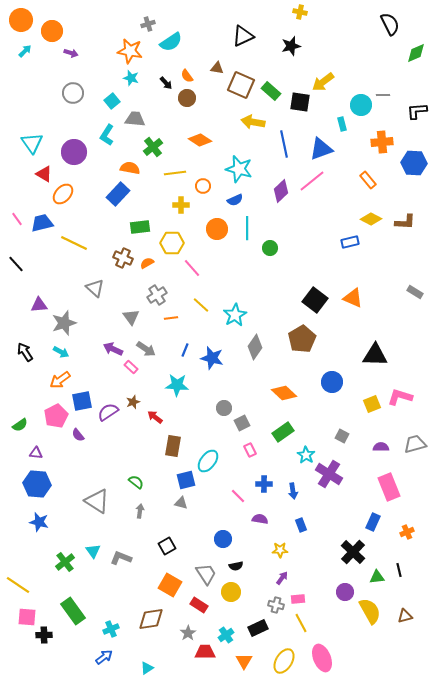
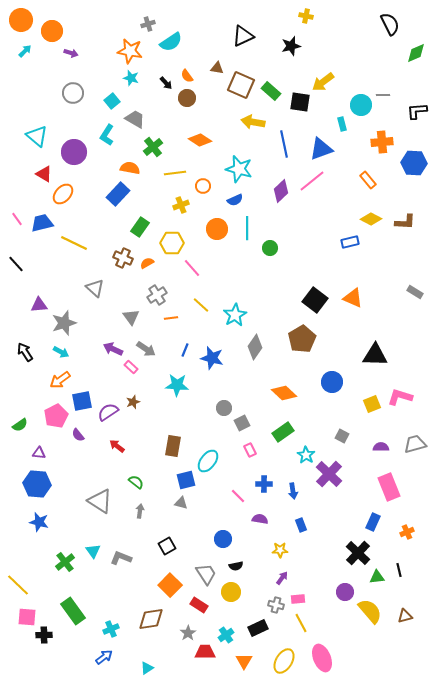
yellow cross at (300, 12): moved 6 px right, 4 px down
gray trapezoid at (135, 119): rotated 25 degrees clockwise
cyan triangle at (32, 143): moved 5 px right, 7 px up; rotated 15 degrees counterclockwise
yellow cross at (181, 205): rotated 21 degrees counterclockwise
green rectangle at (140, 227): rotated 48 degrees counterclockwise
red arrow at (155, 417): moved 38 px left, 29 px down
purple triangle at (36, 453): moved 3 px right
purple cross at (329, 474): rotated 12 degrees clockwise
gray triangle at (97, 501): moved 3 px right
black cross at (353, 552): moved 5 px right, 1 px down
yellow line at (18, 585): rotated 10 degrees clockwise
orange square at (170, 585): rotated 15 degrees clockwise
yellow semicircle at (370, 611): rotated 12 degrees counterclockwise
